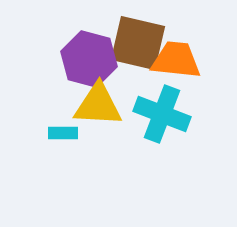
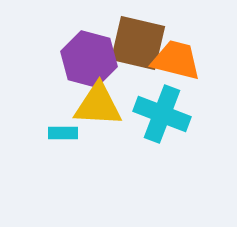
orange trapezoid: rotated 8 degrees clockwise
